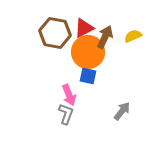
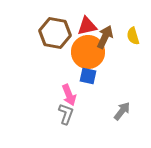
red triangle: moved 3 px right, 2 px up; rotated 15 degrees clockwise
yellow semicircle: rotated 84 degrees counterclockwise
